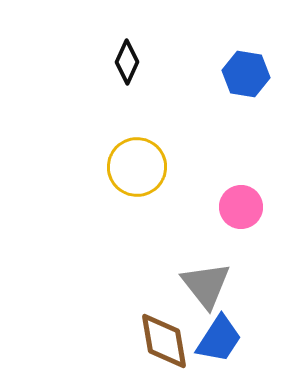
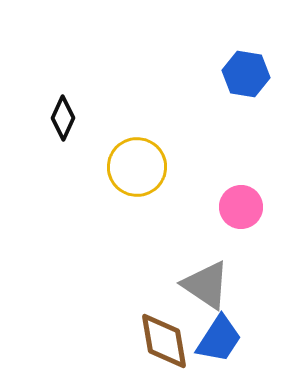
black diamond: moved 64 px left, 56 px down
gray triangle: rotated 18 degrees counterclockwise
